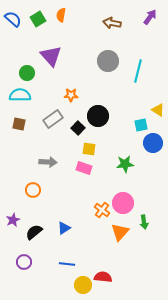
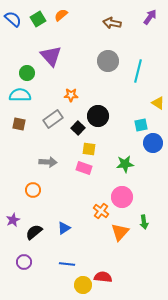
orange semicircle: rotated 40 degrees clockwise
yellow triangle: moved 7 px up
pink circle: moved 1 px left, 6 px up
orange cross: moved 1 px left, 1 px down
